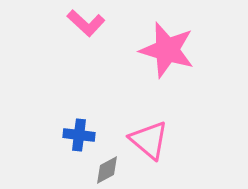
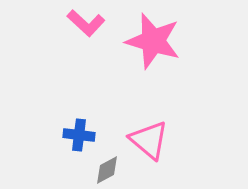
pink star: moved 14 px left, 9 px up
